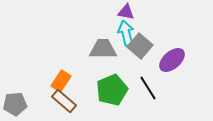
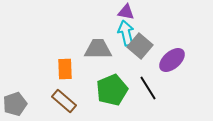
gray trapezoid: moved 5 px left
orange rectangle: moved 4 px right, 12 px up; rotated 35 degrees counterclockwise
gray pentagon: rotated 15 degrees counterclockwise
